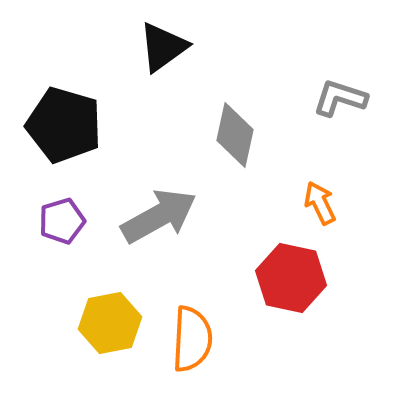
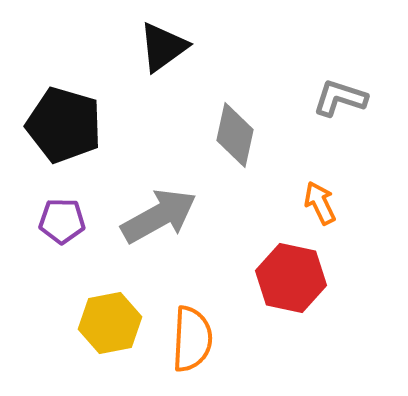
purple pentagon: rotated 18 degrees clockwise
